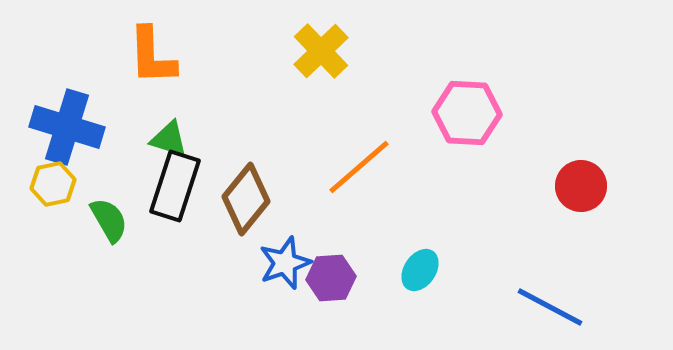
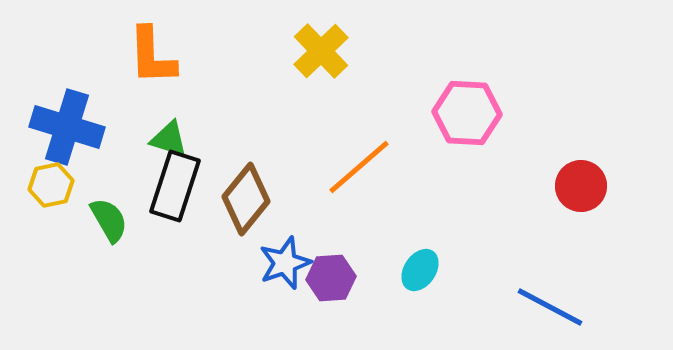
yellow hexagon: moved 2 px left, 1 px down
